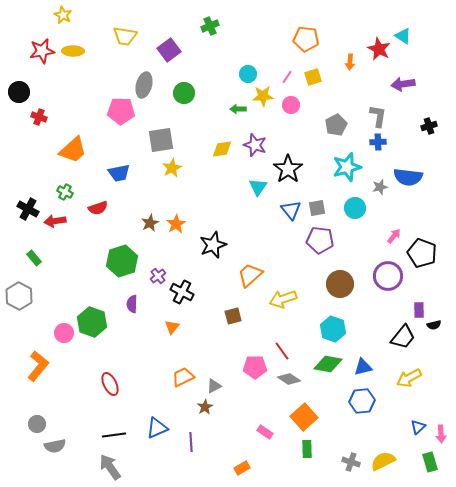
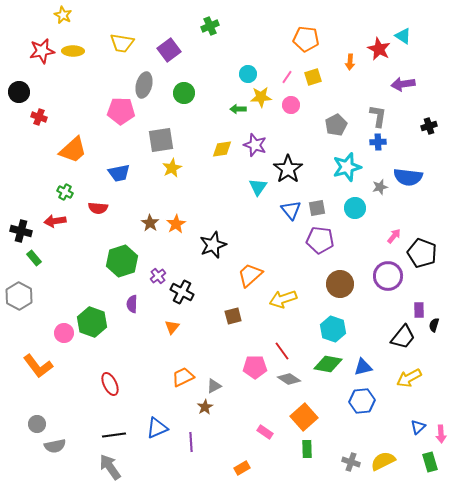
yellow trapezoid at (125, 36): moved 3 px left, 7 px down
yellow star at (263, 96): moved 2 px left, 1 px down
red semicircle at (98, 208): rotated 24 degrees clockwise
black cross at (28, 209): moved 7 px left, 22 px down; rotated 15 degrees counterclockwise
brown star at (150, 223): rotated 12 degrees counterclockwise
black semicircle at (434, 325): rotated 120 degrees clockwise
orange L-shape at (38, 366): rotated 104 degrees clockwise
